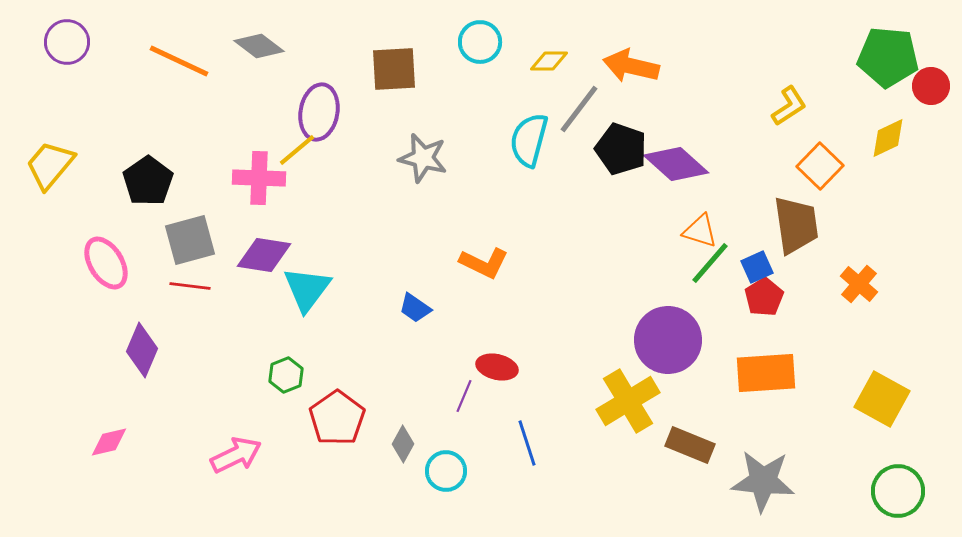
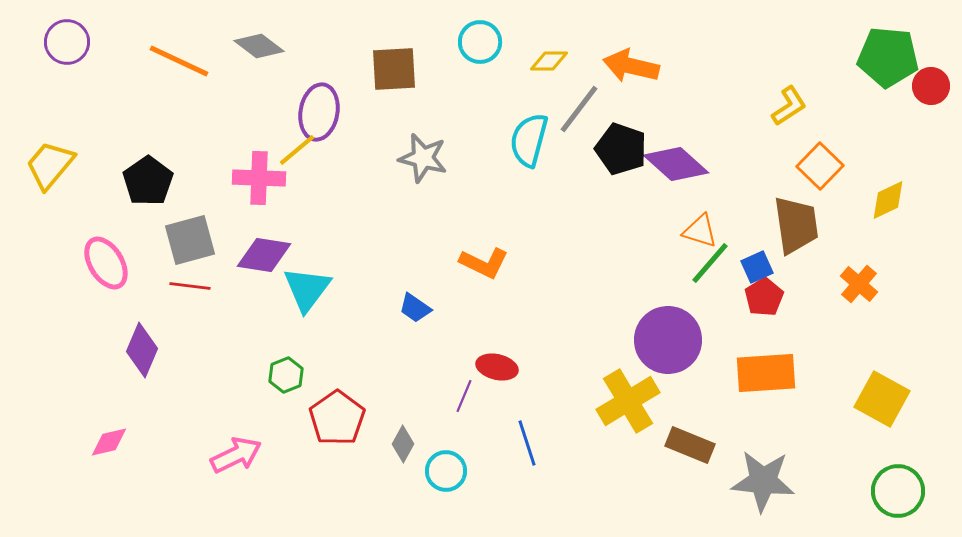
yellow diamond at (888, 138): moved 62 px down
